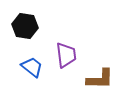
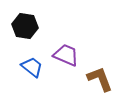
purple trapezoid: rotated 60 degrees counterclockwise
brown L-shape: rotated 112 degrees counterclockwise
